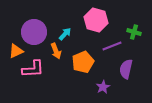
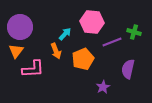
pink hexagon: moved 4 px left, 2 px down; rotated 10 degrees counterclockwise
purple circle: moved 14 px left, 5 px up
purple line: moved 4 px up
orange triangle: rotated 28 degrees counterclockwise
orange pentagon: moved 3 px up
purple semicircle: moved 2 px right
